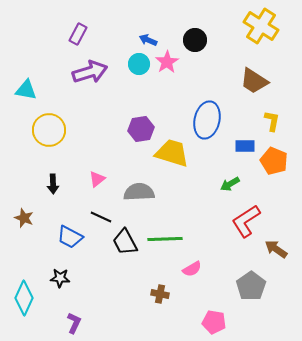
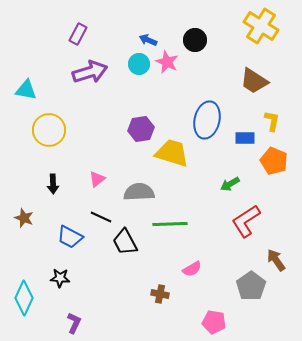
pink star: rotated 15 degrees counterclockwise
blue rectangle: moved 8 px up
green line: moved 5 px right, 15 px up
brown arrow: moved 11 px down; rotated 20 degrees clockwise
